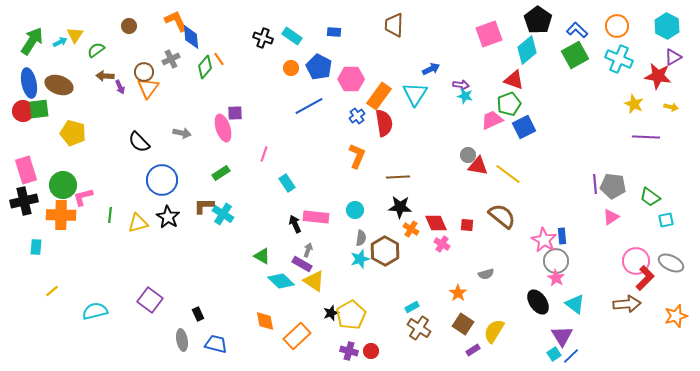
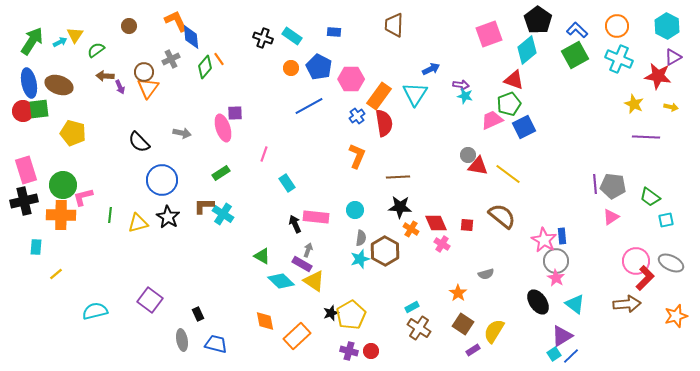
yellow line at (52, 291): moved 4 px right, 17 px up
purple triangle at (562, 336): rotated 30 degrees clockwise
